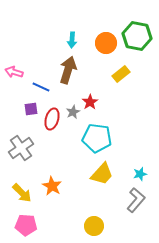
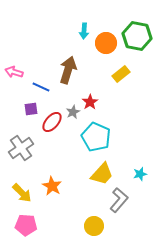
cyan arrow: moved 12 px right, 9 px up
red ellipse: moved 3 px down; rotated 25 degrees clockwise
cyan pentagon: moved 1 px left, 1 px up; rotated 16 degrees clockwise
gray L-shape: moved 17 px left
